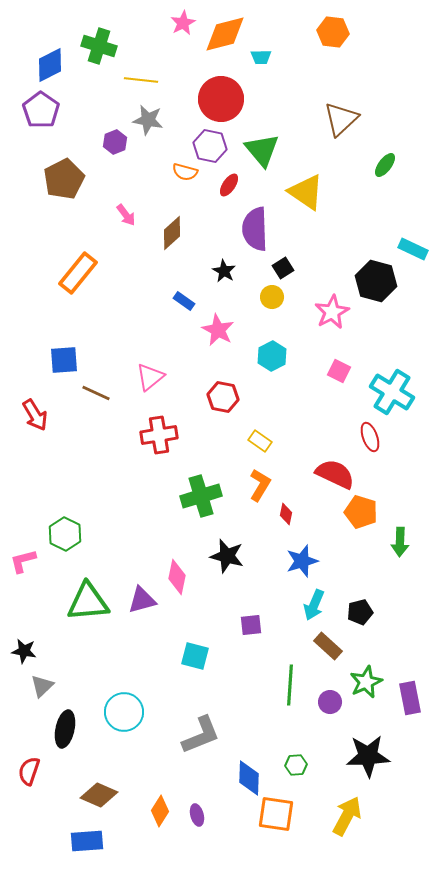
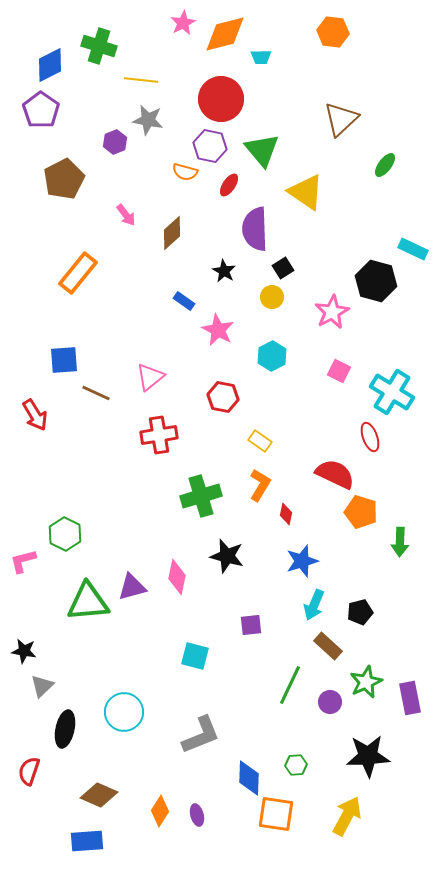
purple triangle at (142, 600): moved 10 px left, 13 px up
green line at (290, 685): rotated 21 degrees clockwise
